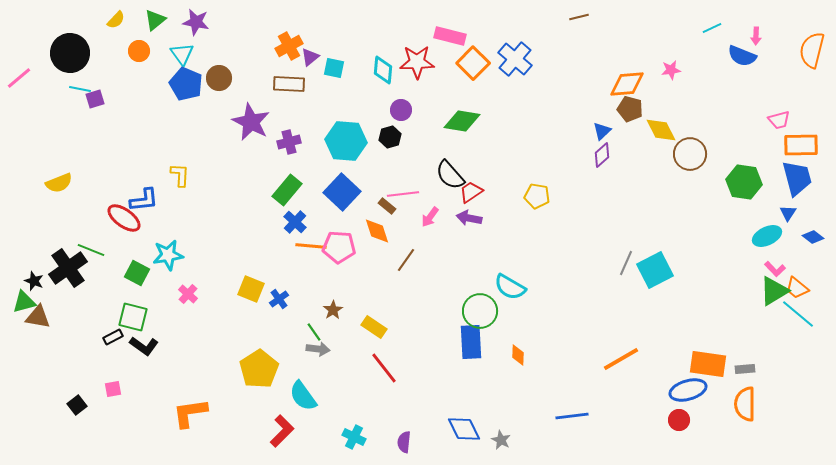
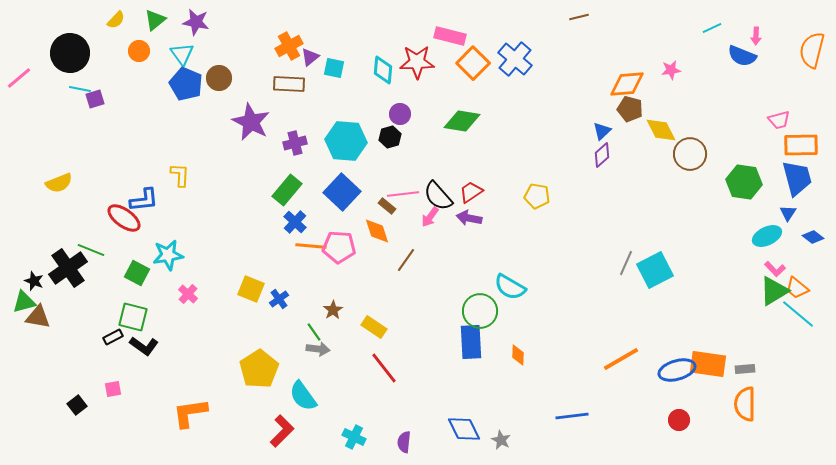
purple circle at (401, 110): moved 1 px left, 4 px down
purple cross at (289, 142): moved 6 px right, 1 px down
black semicircle at (450, 175): moved 12 px left, 21 px down
blue ellipse at (688, 390): moved 11 px left, 20 px up
